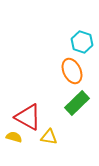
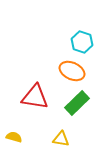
orange ellipse: rotated 40 degrees counterclockwise
red triangle: moved 7 px right, 20 px up; rotated 20 degrees counterclockwise
yellow triangle: moved 12 px right, 2 px down
